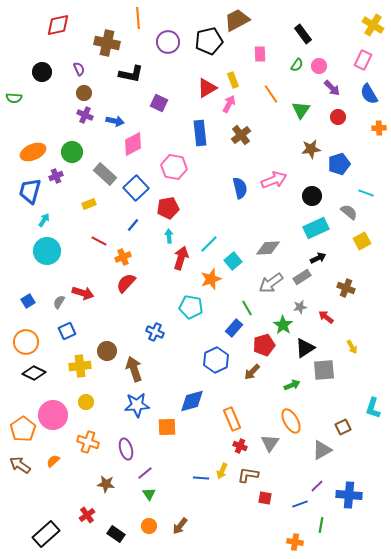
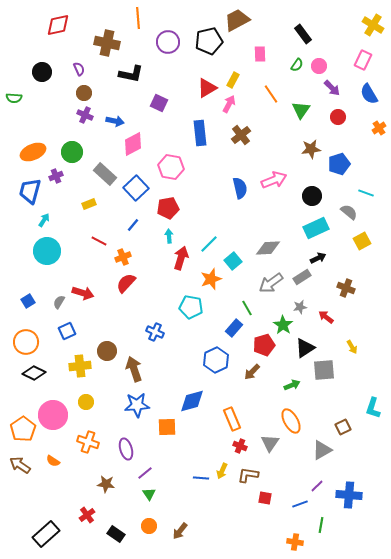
yellow rectangle at (233, 80): rotated 49 degrees clockwise
orange cross at (379, 128): rotated 32 degrees counterclockwise
pink hexagon at (174, 167): moved 3 px left
orange semicircle at (53, 461): rotated 104 degrees counterclockwise
brown arrow at (180, 526): moved 5 px down
